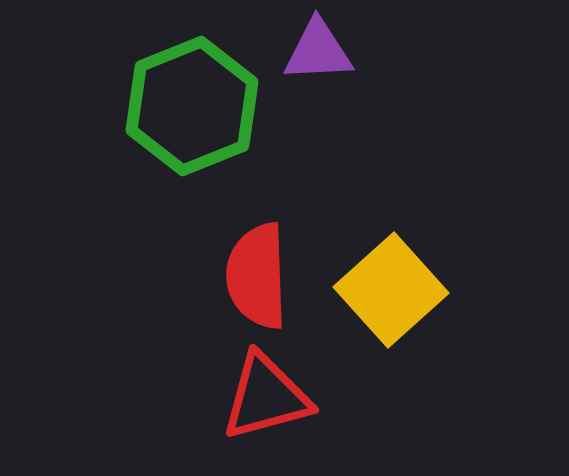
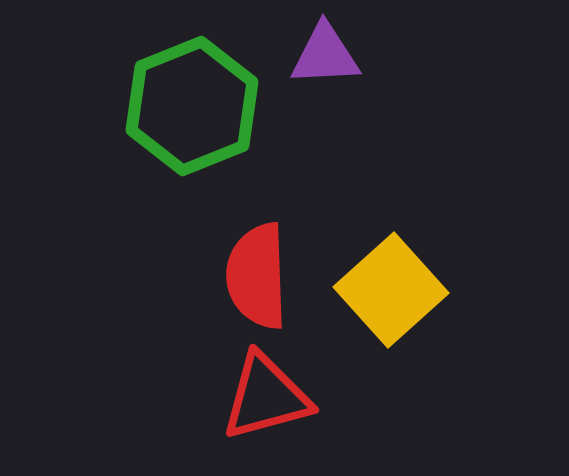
purple triangle: moved 7 px right, 4 px down
